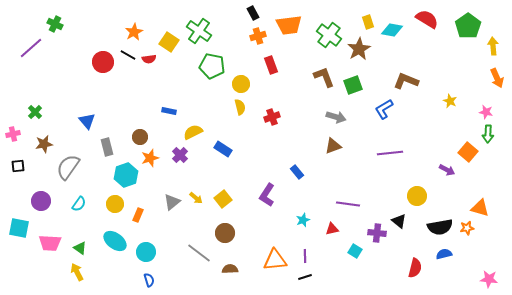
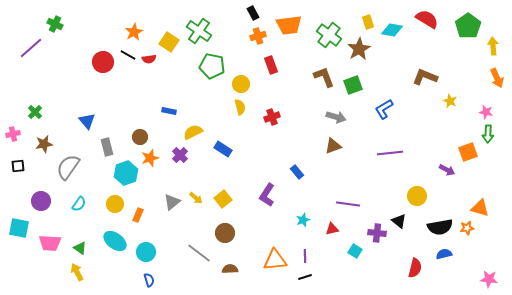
brown L-shape at (406, 81): moved 19 px right, 4 px up
orange square at (468, 152): rotated 30 degrees clockwise
cyan hexagon at (126, 175): moved 2 px up
